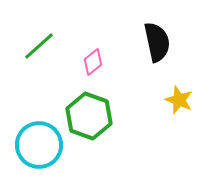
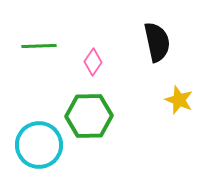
green line: rotated 40 degrees clockwise
pink diamond: rotated 16 degrees counterclockwise
green hexagon: rotated 21 degrees counterclockwise
